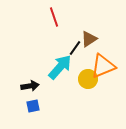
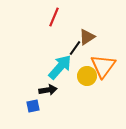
red line: rotated 42 degrees clockwise
brown triangle: moved 2 px left, 2 px up
orange triangle: rotated 32 degrees counterclockwise
yellow circle: moved 1 px left, 3 px up
black arrow: moved 18 px right, 4 px down
